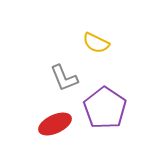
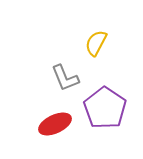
yellow semicircle: rotated 92 degrees clockwise
gray L-shape: moved 1 px right
